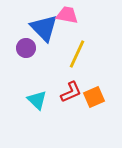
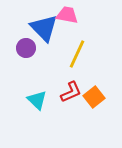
orange square: rotated 15 degrees counterclockwise
